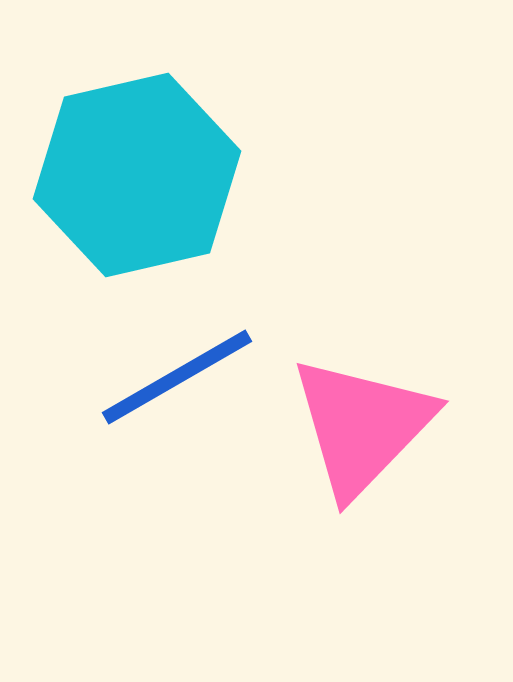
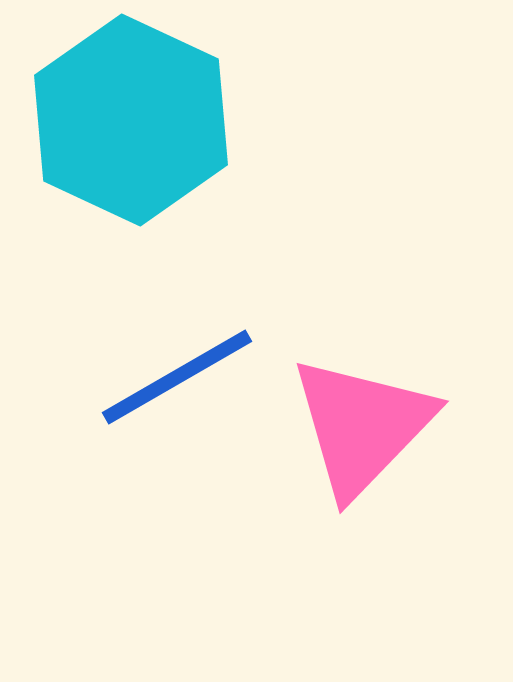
cyan hexagon: moved 6 px left, 55 px up; rotated 22 degrees counterclockwise
